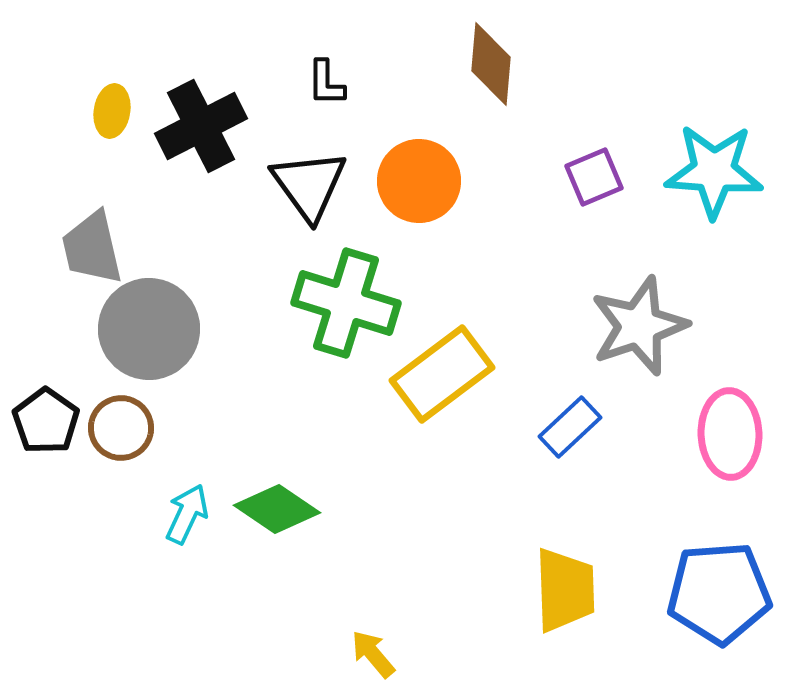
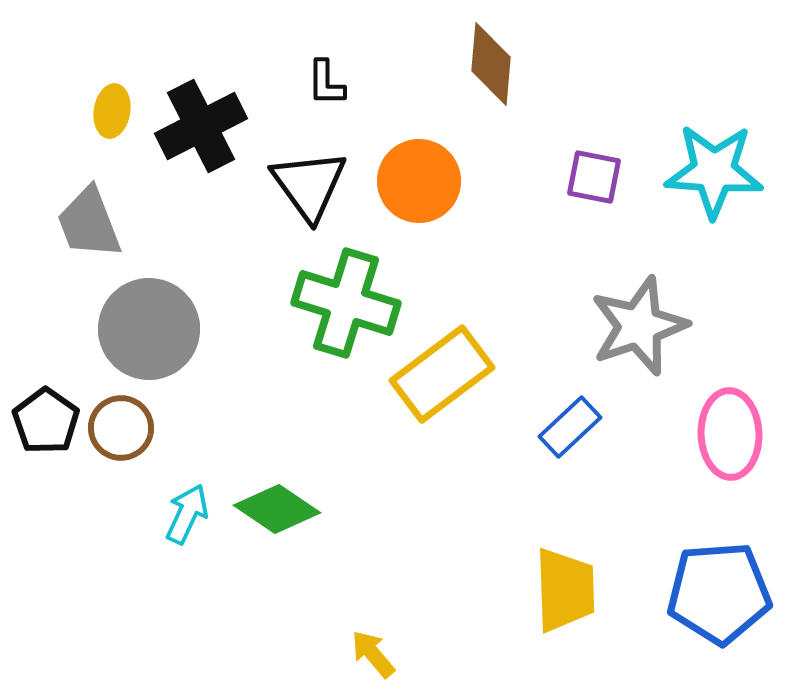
purple square: rotated 34 degrees clockwise
gray trapezoid: moved 3 px left, 25 px up; rotated 8 degrees counterclockwise
